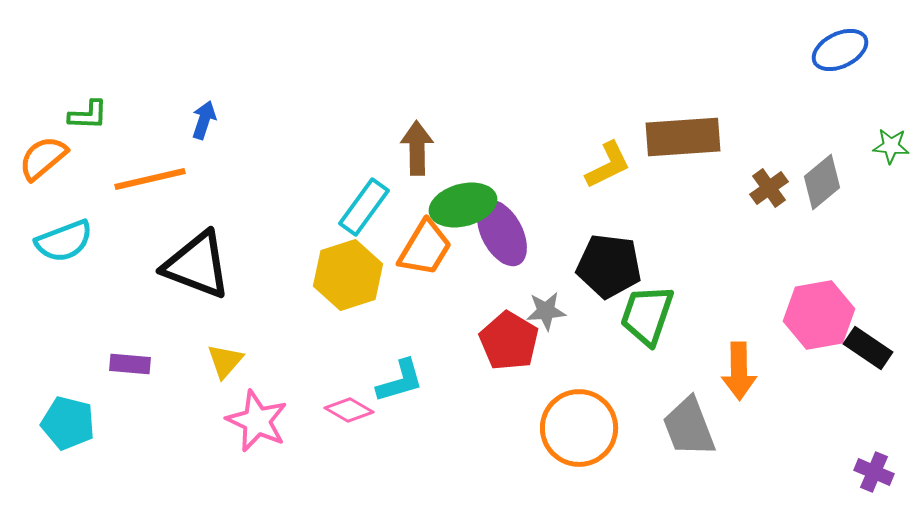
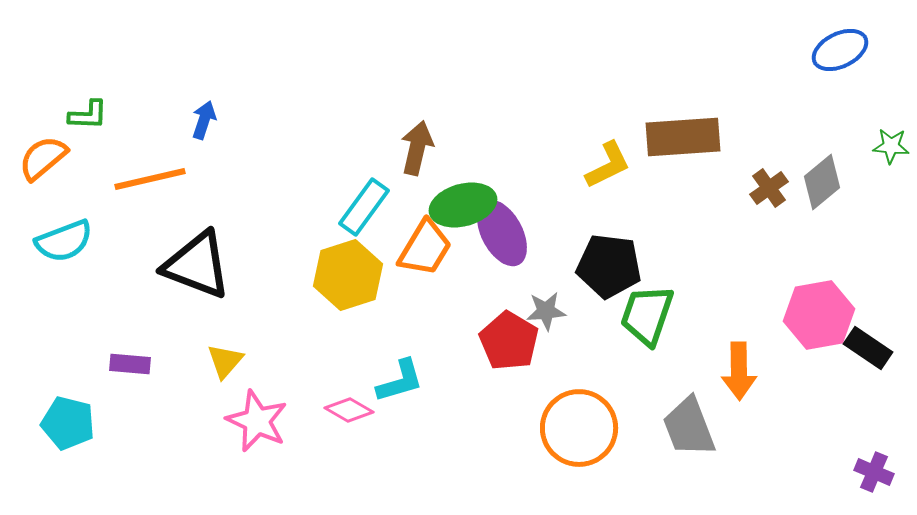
brown arrow: rotated 14 degrees clockwise
